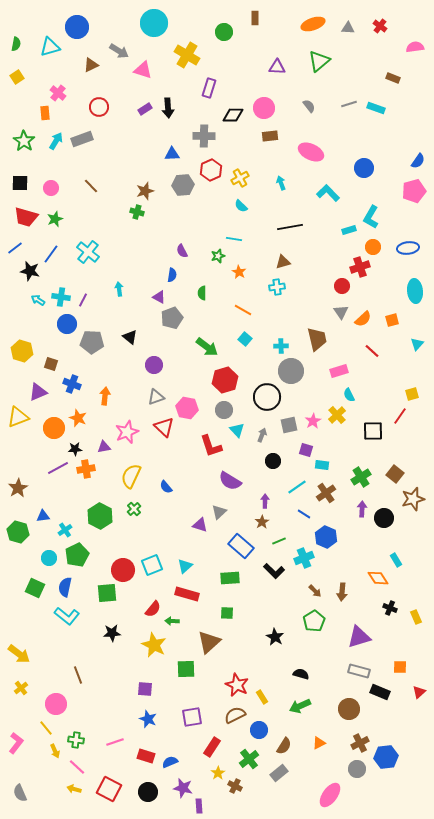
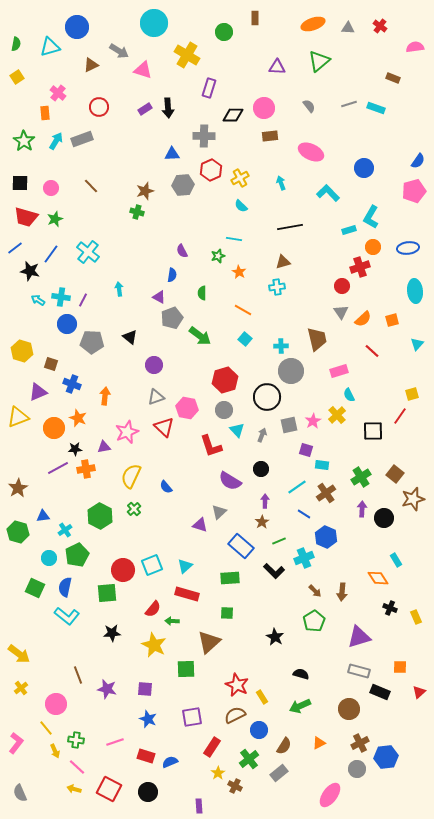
green arrow at (207, 347): moved 7 px left, 11 px up
black circle at (273, 461): moved 12 px left, 8 px down
purple star at (183, 788): moved 76 px left, 99 px up
